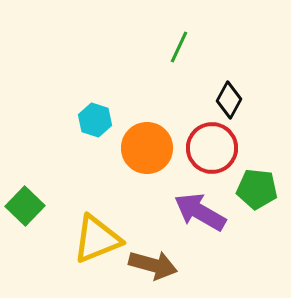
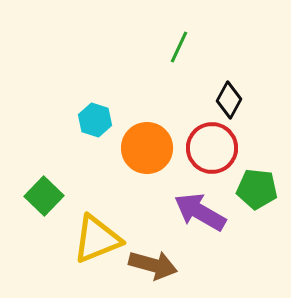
green square: moved 19 px right, 10 px up
